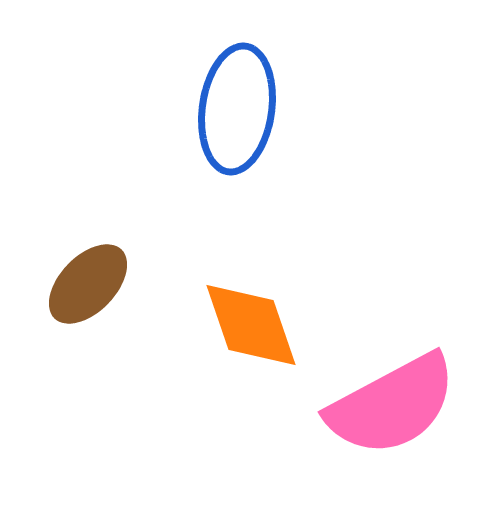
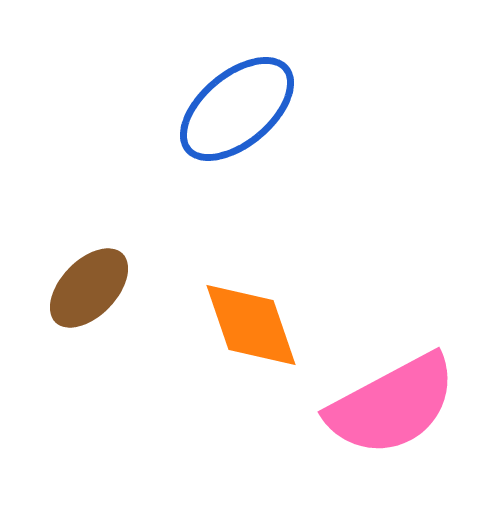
blue ellipse: rotated 42 degrees clockwise
brown ellipse: moved 1 px right, 4 px down
